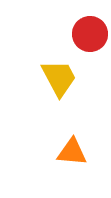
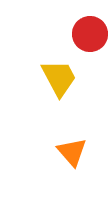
orange triangle: rotated 44 degrees clockwise
